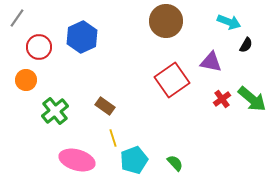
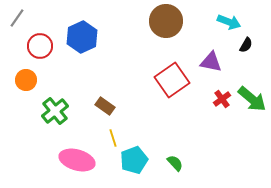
red circle: moved 1 px right, 1 px up
